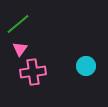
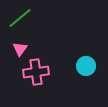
green line: moved 2 px right, 6 px up
pink cross: moved 3 px right
